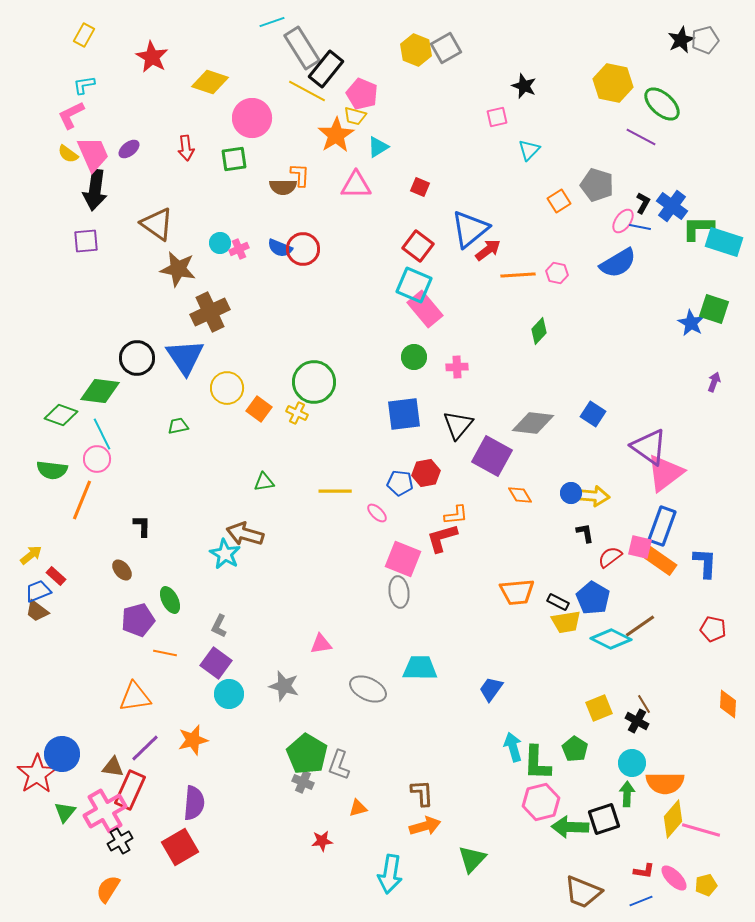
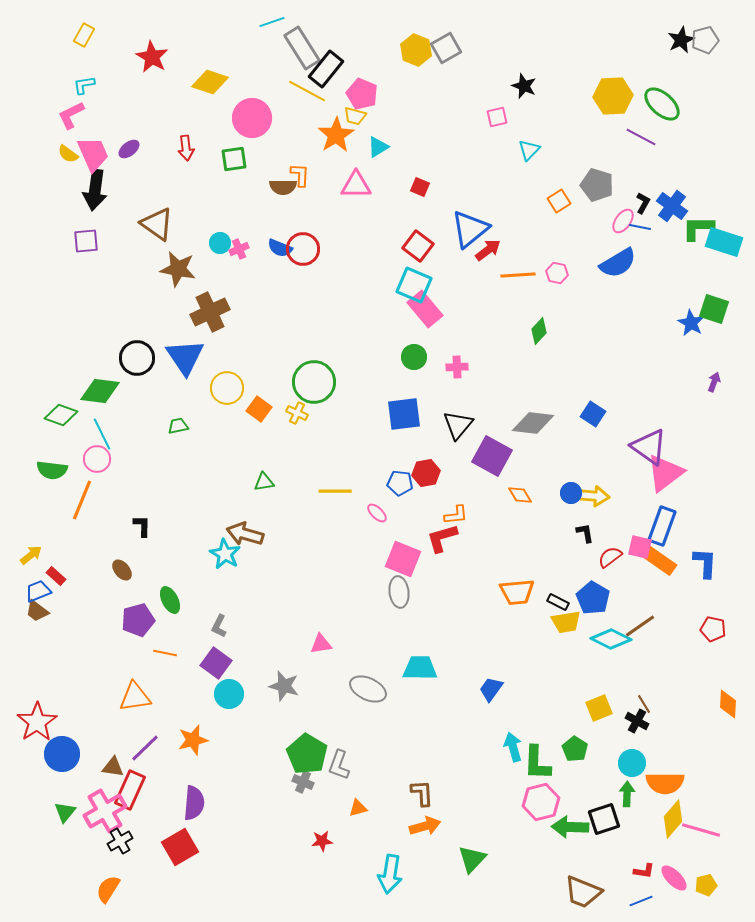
yellow hexagon at (613, 83): moved 13 px down; rotated 15 degrees counterclockwise
red star at (37, 774): moved 52 px up
